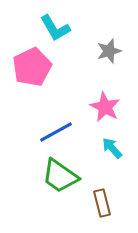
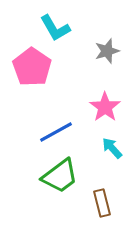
gray star: moved 2 px left
pink pentagon: rotated 12 degrees counterclockwise
pink star: rotated 8 degrees clockwise
green trapezoid: rotated 72 degrees counterclockwise
